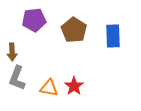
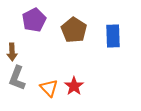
purple pentagon: rotated 20 degrees counterclockwise
orange triangle: rotated 36 degrees clockwise
